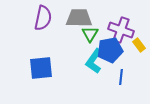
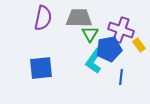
blue pentagon: moved 1 px left, 1 px up
